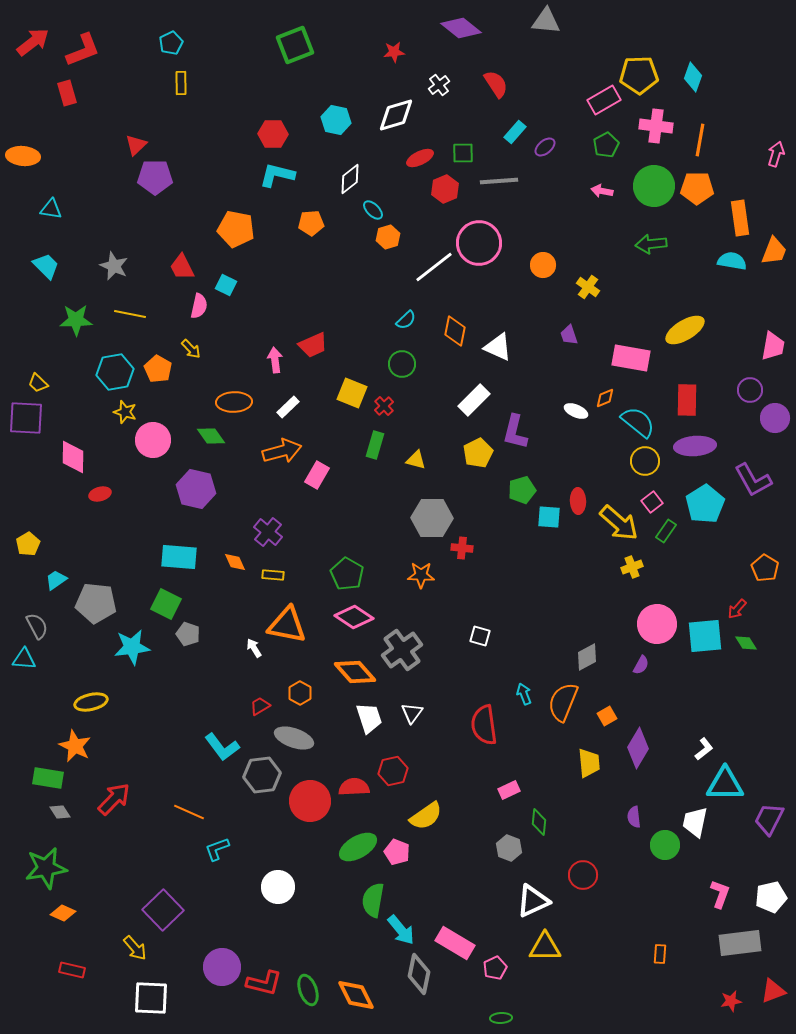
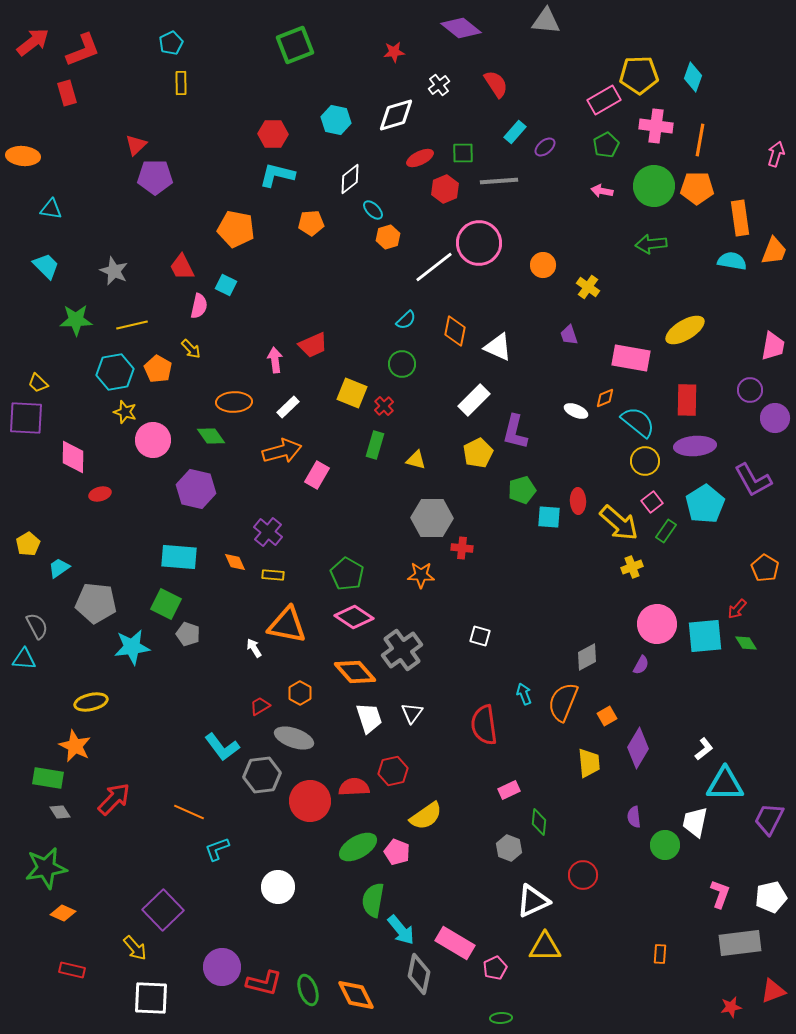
gray star at (114, 266): moved 5 px down
yellow line at (130, 314): moved 2 px right, 11 px down; rotated 24 degrees counterclockwise
cyan trapezoid at (56, 580): moved 3 px right, 12 px up
red star at (731, 1001): moved 6 px down
